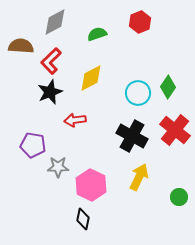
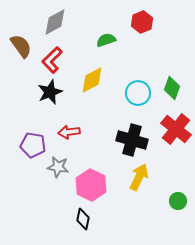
red hexagon: moved 2 px right
green semicircle: moved 9 px right, 6 px down
brown semicircle: rotated 50 degrees clockwise
red L-shape: moved 1 px right, 1 px up
yellow diamond: moved 1 px right, 2 px down
green diamond: moved 4 px right, 1 px down; rotated 15 degrees counterclockwise
red arrow: moved 6 px left, 12 px down
red cross: moved 1 px right, 1 px up
black cross: moved 4 px down; rotated 12 degrees counterclockwise
gray star: rotated 10 degrees clockwise
green circle: moved 1 px left, 4 px down
